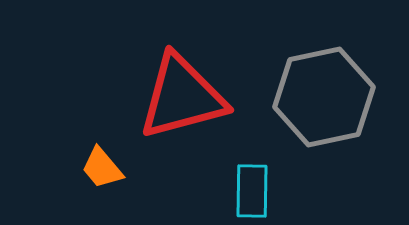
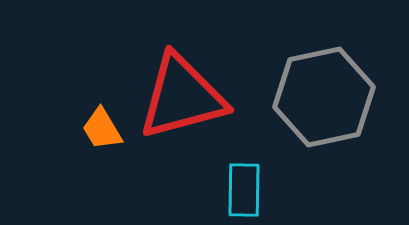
orange trapezoid: moved 39 px up; rotated 9 degrees clockwise
cyan rectangle: moved 8 px left, 1 px up
